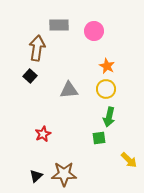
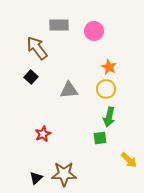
brown arrow: rotated 45 degrees counterclockwise
orange star: moved 2 px right, 1 px down
black square: moved 1 px right, 1 px down
green square: moved 1 px right
black triangle: moved 2 px down
